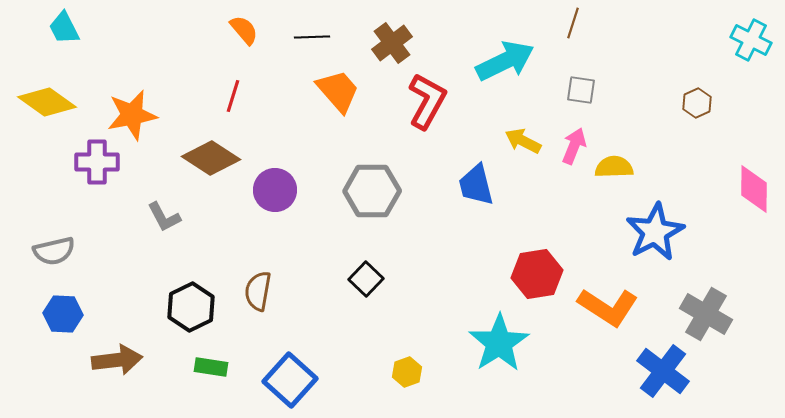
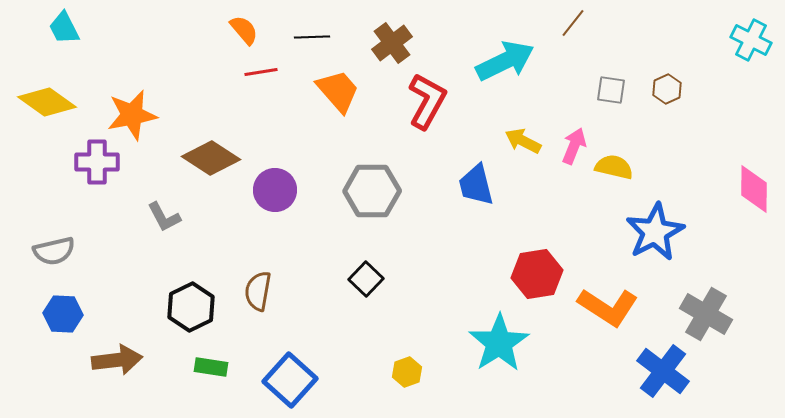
brown line: rotated 20 degrees clockwise
gray square: moved 30 px right
red line: moved 28 px right, 24 px up; rotated 64 degrees clockwise
brown hexagon: moved 30 px left, 14 px up
yellow semicircle: rotated 15 degrees clockwise
